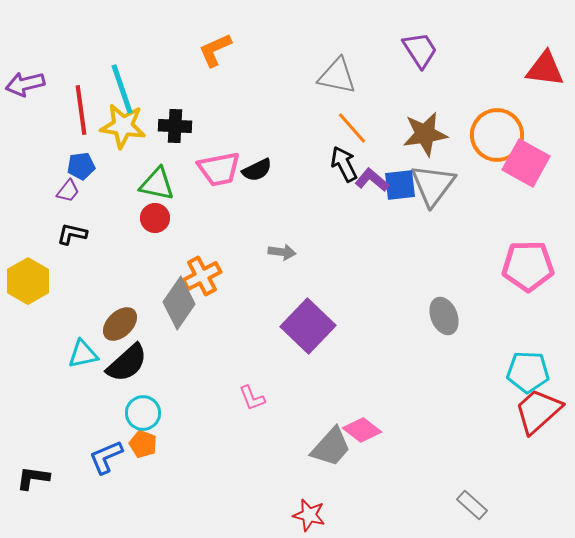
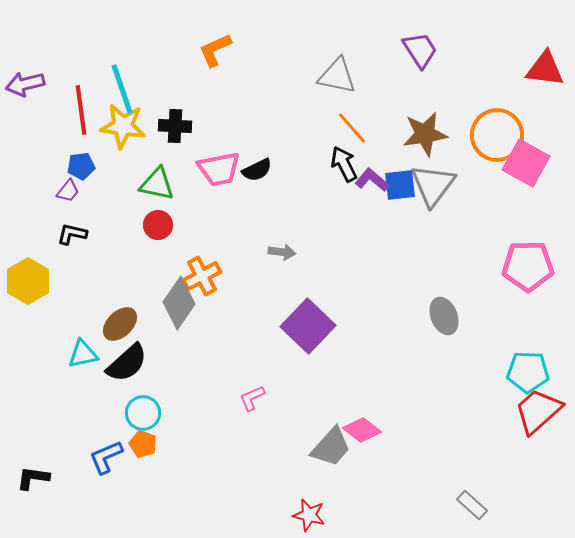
red circle at (155, 218): moved 3 px right, 7 px down
pink L-shape at (252, 398): rotated 88 degrees clockwise
